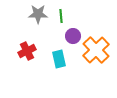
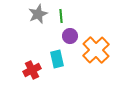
gray star: rotated 24 degrees counterclockwise
purple circle: moved 3 px left
red cross: moved 5 px right, 19 px down
cyan rectangle: moved 2 px left
